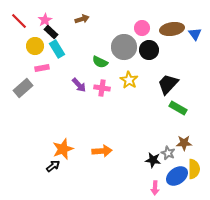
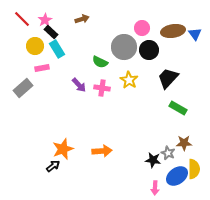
red line: moved 3 px right, 2 px up
brown ellipse: moved 1 px right, 2 px down
black trapezoid: moved 6 px up
